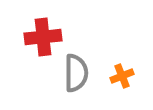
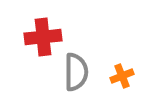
gray semicircle: moved 1 px up
